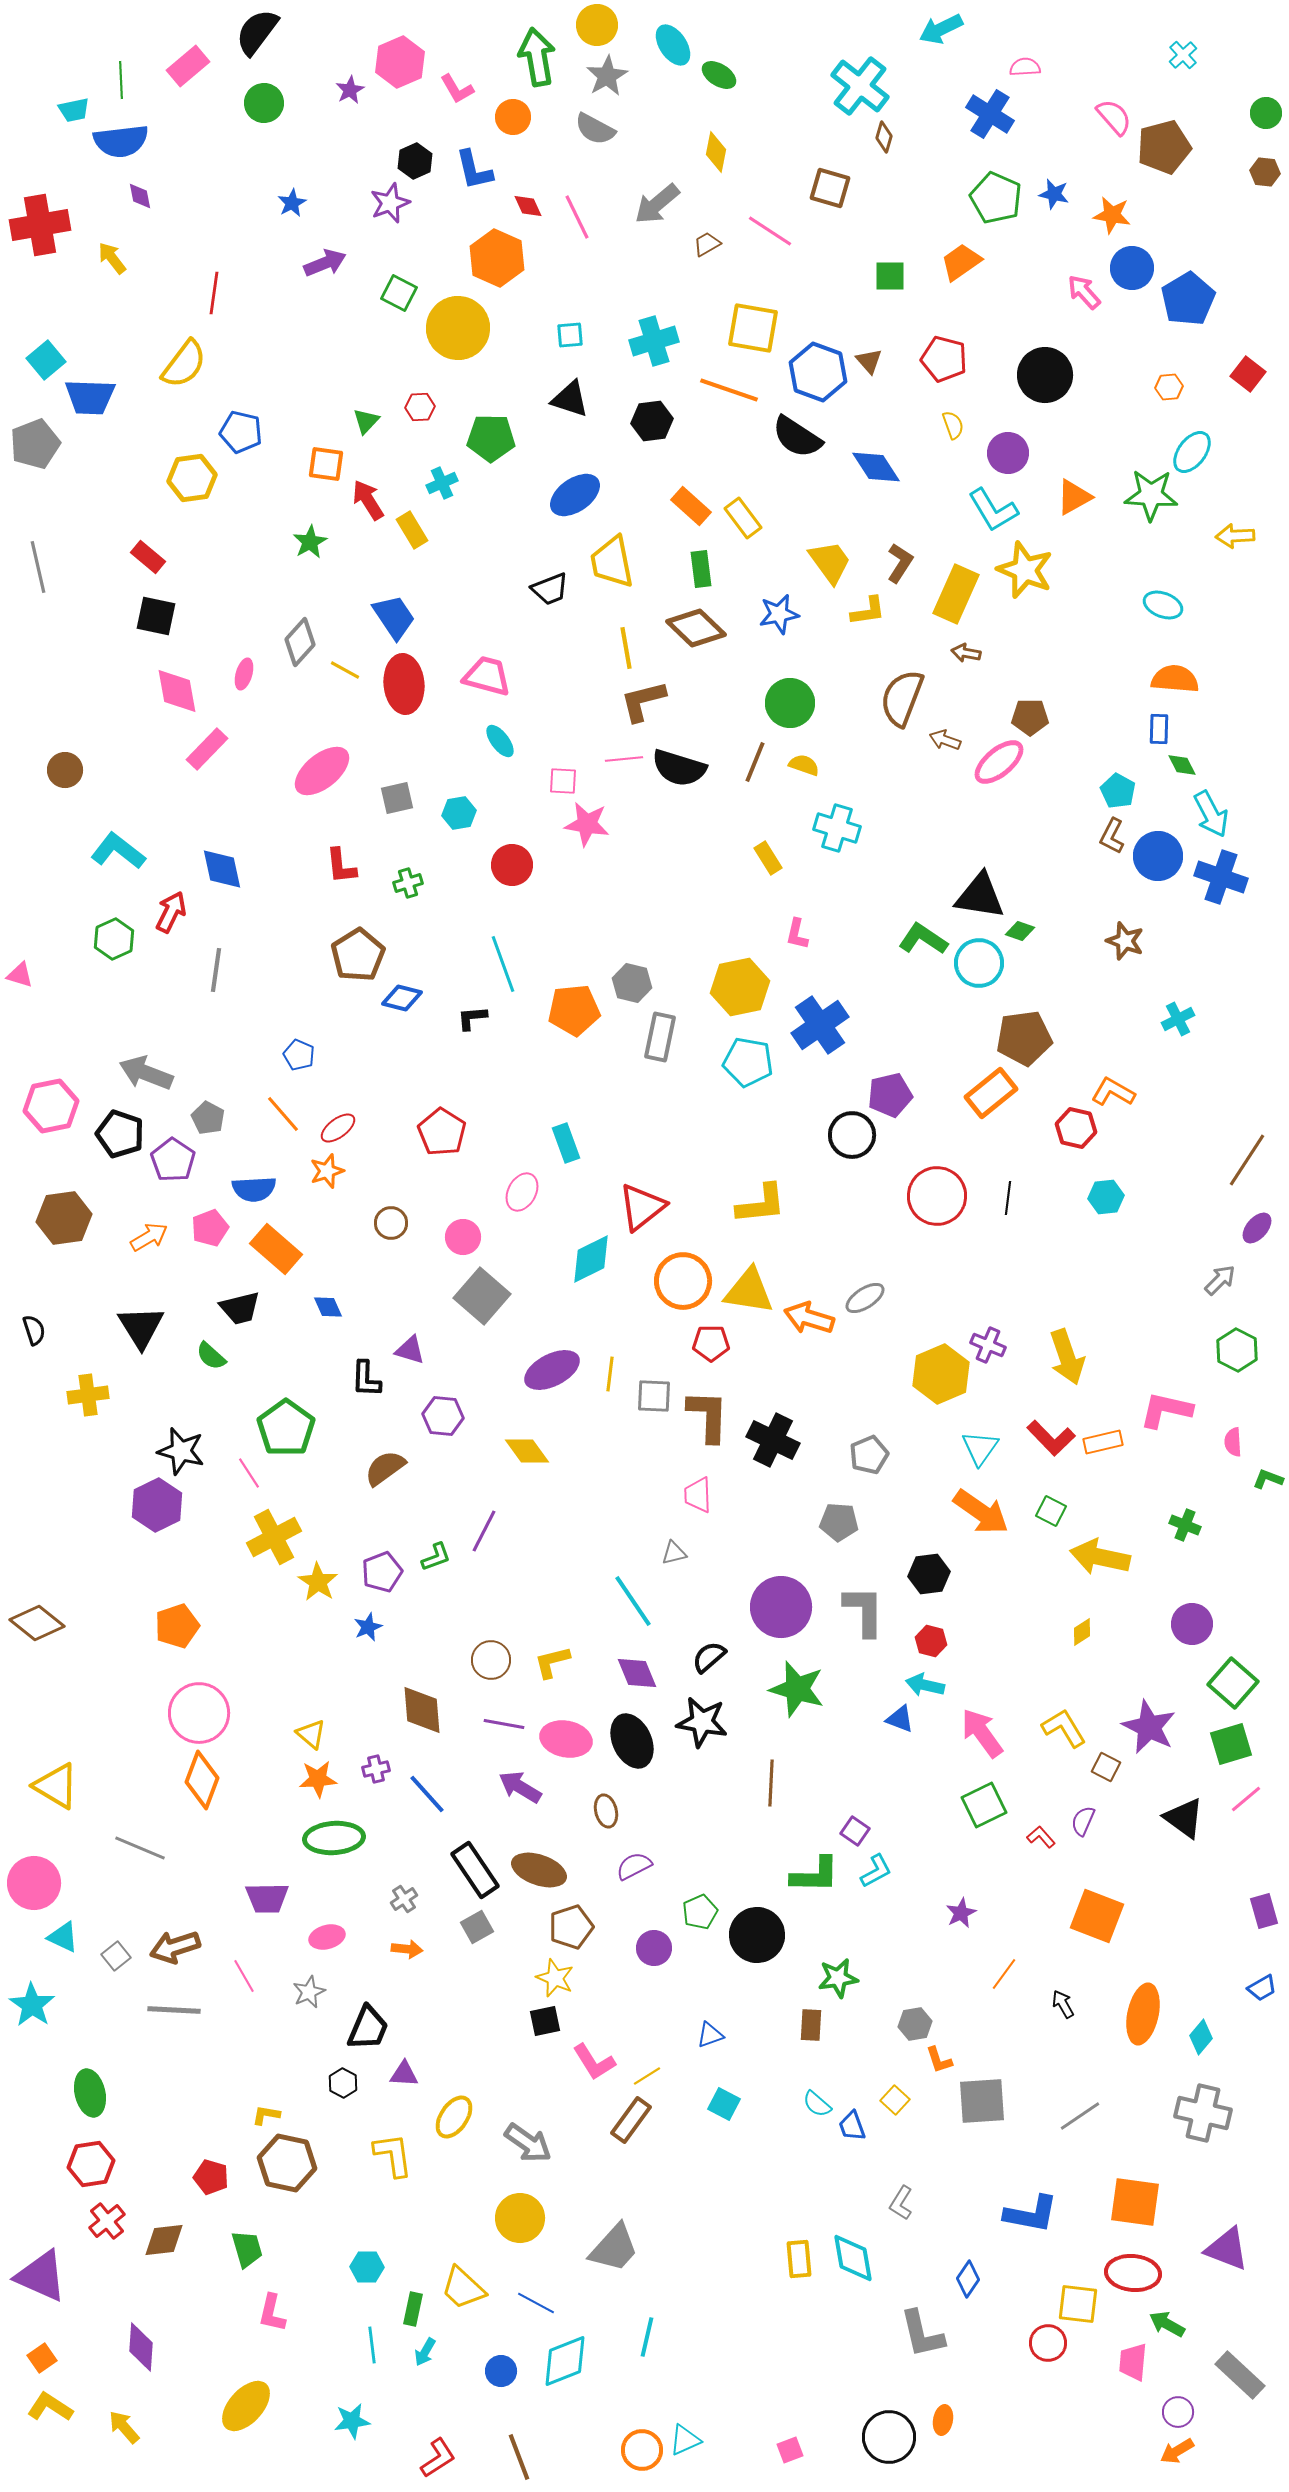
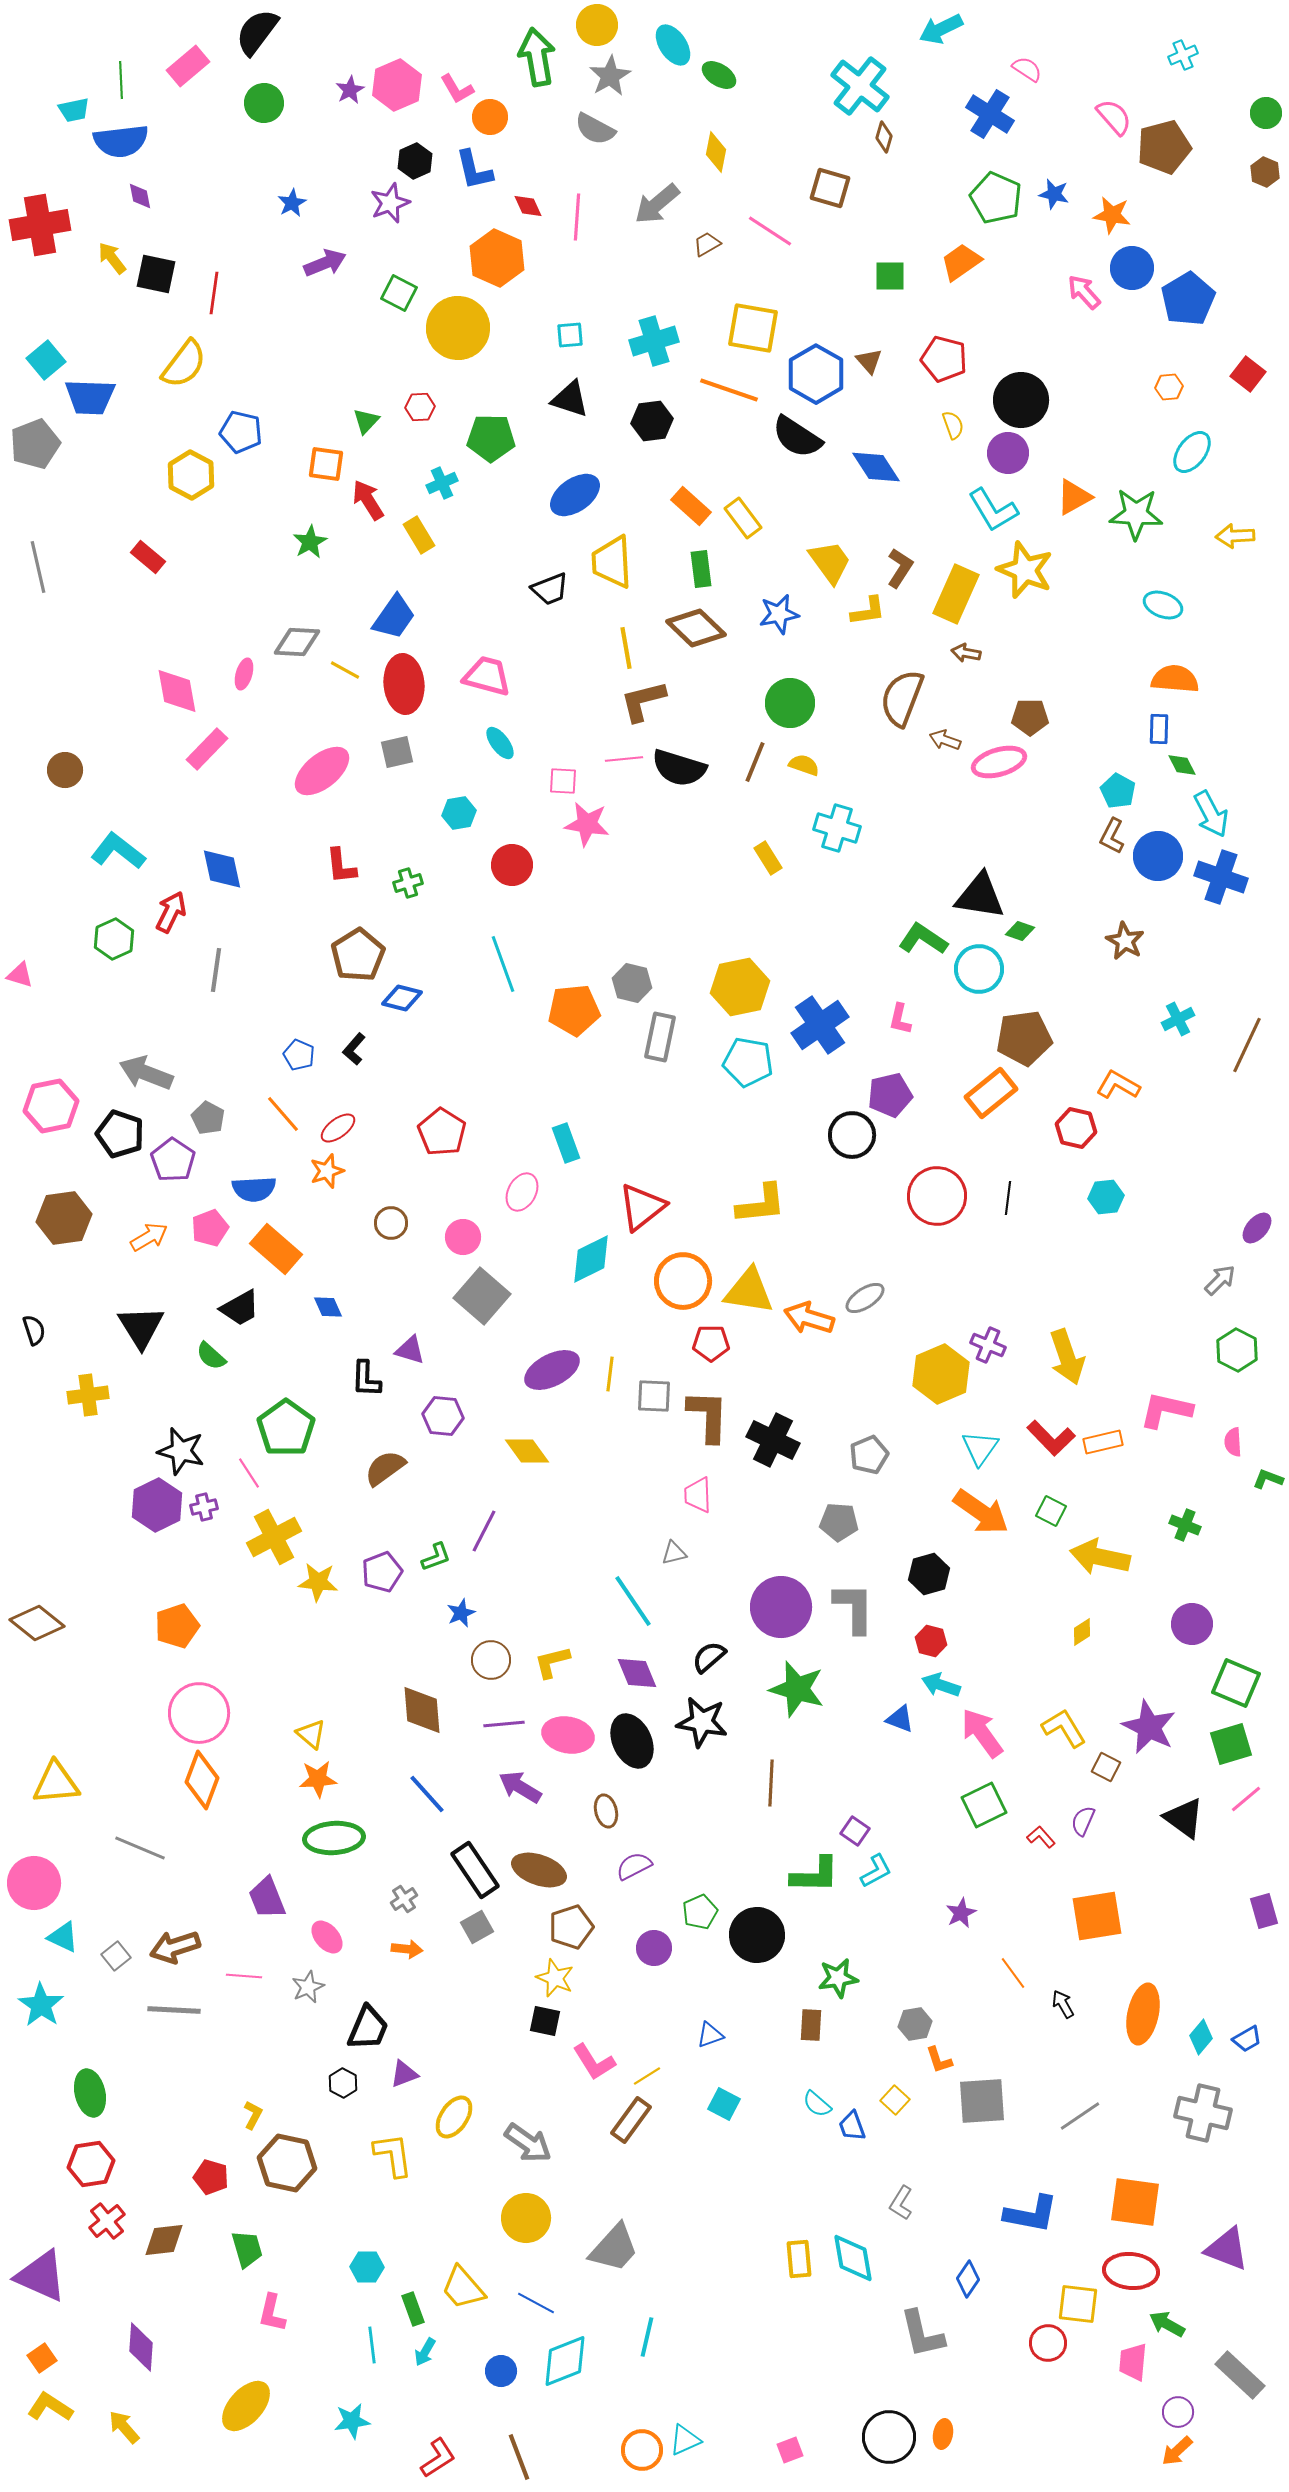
cyan cross at (1183, 55): rotated 20 degrees clockwise
pink hexagon at (400, 62): moved 3 px left, 23 px down
pink semicircle at (1025, 67): moved 2 px right, 2 px down; rotated 36 degrees clockwise
gray star at (607, 76): moved 3 px right
orange circle at (513, 117): moved 23 px left
brown hexagon at (1265, 172): rotated 16 degrees clockwise
pink line at (577, 217): rotated 30 degrees clockwise
blue hexagon at (818, 372): moved 2 px left, 2 px down; rotated 10 degrees clockwise
black circle at (1045, 375): moved 24 px left, 25 px down
yellow hexagon at (192, 478): moved 1 px left, 3 px up; rotated 24 degrees counterclockwise
green star at (1151, 495): moved 15 px left, 19 px down
yellow rectangle at (412, 530): moved 7 px right, 5 px down
yellow trapezoid at (612, 562): rotated 8 degrees clockwise
brown L-shape at (900, 563): moved 5 px down
black square at (156, 616): moved 342 px up
blue trapezoid at (394, 617): rotated 69 degrees clockwise
gray diamond at (300, 642): moved 3 px left; rotated 51 degrees clockwise
cyan ellipse at (500, 741): moved 2 px down
pink ellipse at (999, 762): rotated 24 degrees clockwise
gray square at (397, 798): moved 46 px up
pink L-shape at (797, 934): moved 103 px right, 85 px down
brown star at (1125, 941): rotated 9 degrees clockwise
cyan circle at (979, 963): moved 6 px down
black L-shape at (472, 1018): moved 118 px left, 31 px down; rotated 44 degrees counterclockwise
orange L-shape at (1113, 1092): moved 5 px right, 7 px up
brown line at (1247, 1160): moved 115 px up; rotated 8 degrees counterclockwise
black trapezoid at (240, 1308): rotated 15 degrees counterclockwise
black hexagon at (929, 1574): rotated 9 degrees counterclockwise
yellow star at (318, 1582): rotated 27 degrees counterclockwise
gray L-shape at (864, 1611): moved 10 px left, 3 px up
blue star at (368, 1627): moved 93 px right, 14 px up
green square at (1233, 1683): moved 3 px right; rotated 18 degrees counterclockwise
cyan arrow at (925, 1685): moved 16 px right; rotated 6 degrees clockwise
purple line at (504, 1724): rotated 15 degrees counterclockwise
pink ellipse at (566, 1739): moved 2 px right, 4 px up
purple cross at (376, 1769): moved 172 px left, 262 px up
yellow triangle at (56, 1786): moved 3 px up; rotated 36 degrees counterclockwise
purple trapezoid at (267, 1898): rotated 69 degrees clockwise
orange square at (1097, 1916): rotated 30 degrees counterclockwise
pink ellipse at (327, 1937): rotated 64 degrees clockwise
orange line at (1004, 1974): moved 9 px right, 1 px up; rotated 72 degrees counterclockwise
pink line at (244, 1976): rotated 56 degrees counterclockwise
blue trapezoid at (1262, 1988): moved 15 px left, 51 px down
gray star at (309, 1992): moved 1 px left, 5 px up
cyan star at (32, 2005): moved 9 px right
black square at (545, 2021): rotated 24 degrees clockwise
purple triangle at (404, 2074): rotated 24 degrees counterclockwise
yellow L-shape at (266, 2115): moved 13 px left; rotated 108 degrees clockwise
yellow circle at (520, 2218): moved 6 px right
red ellipse at (1133, 2273): moved 2 px left, 2 px up
yellow trapezoid at (463, 2288): rotated 6 degrees clockwise
green rectangle at (413, 2309): rotated 32 degrees counterclockwise
orange ellipse at (943, 2420): moved 14 px down
orange arrow at (1177, 2451): rotated 12 degrees counterclockwise
